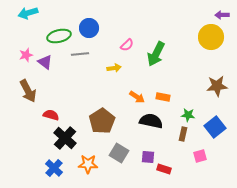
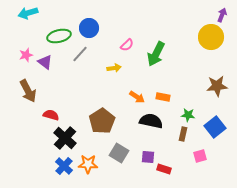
purple arrow: rotated 112 degrees clockwise
gray line: rotated 42 degrees counterclockwise
blue cross: moved 10 px right, 2 px up
